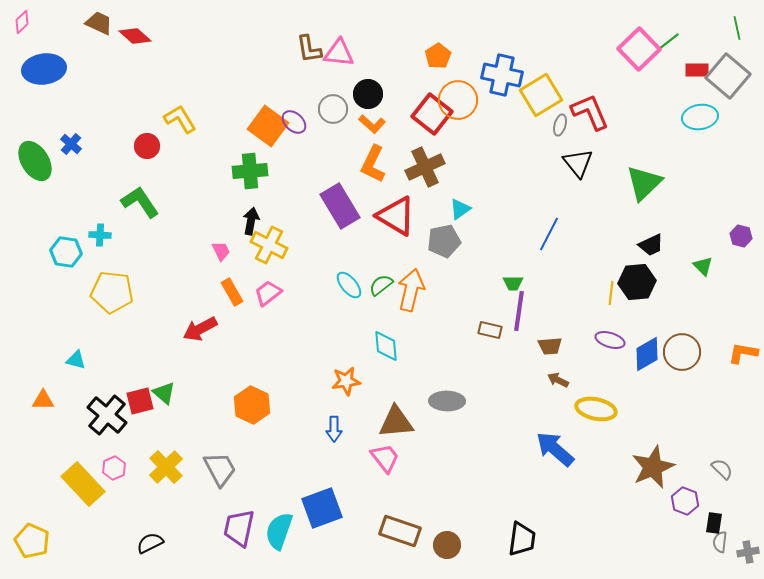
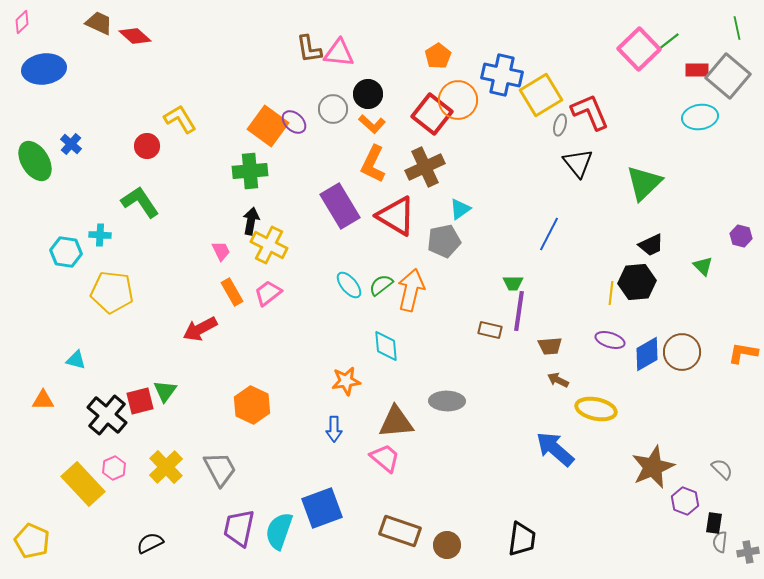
green triangle at (164, 393): moved 1 px right, 2 px up; rotated 25 degrees clockwise
pink trapezoid at (385, 458): rotated 12 degrees counterclockwise
